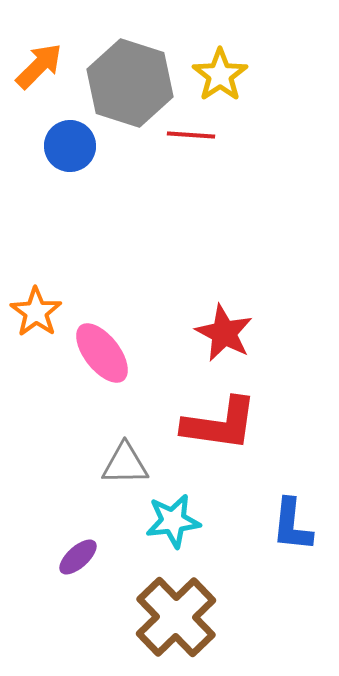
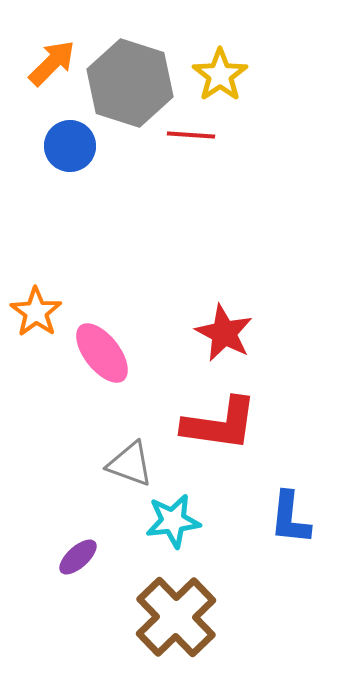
orange arrow: moved 13 px right, 3 px up
gray triangle: moved 5 px right; rotated 21 degrees clockwise
blue L-shape: moved 2 px left, 7 px up
